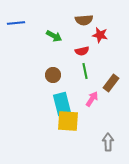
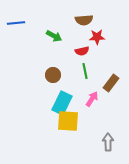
red star: moved 3 px left, 2 px down; rotated 14 degrees counterclockwise
cyan rectangle: moved 1 px up; rotated 40 degrees clockwise
